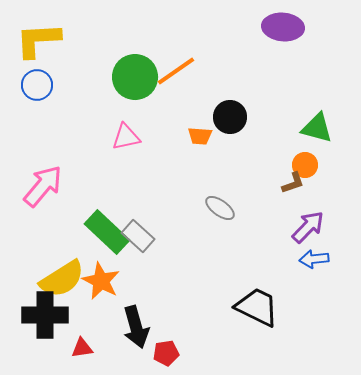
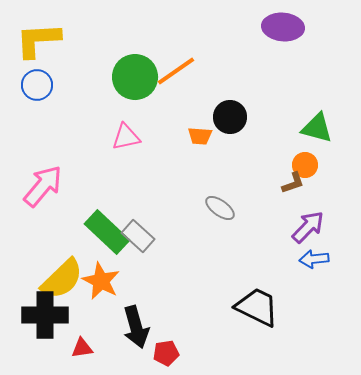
yellow semicircle: rotated 12 degrees counterclockwise
